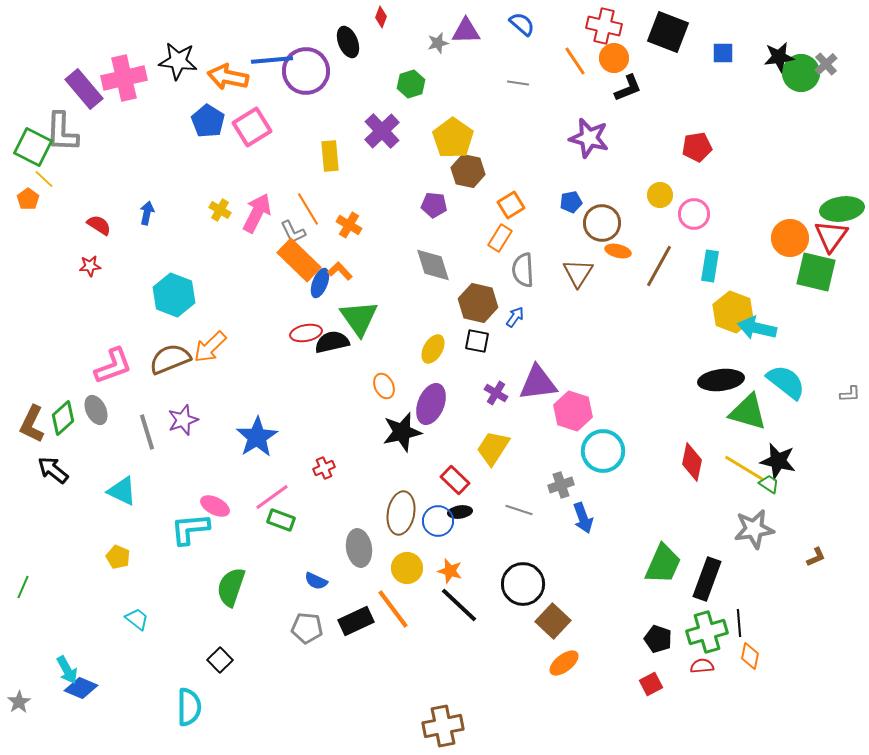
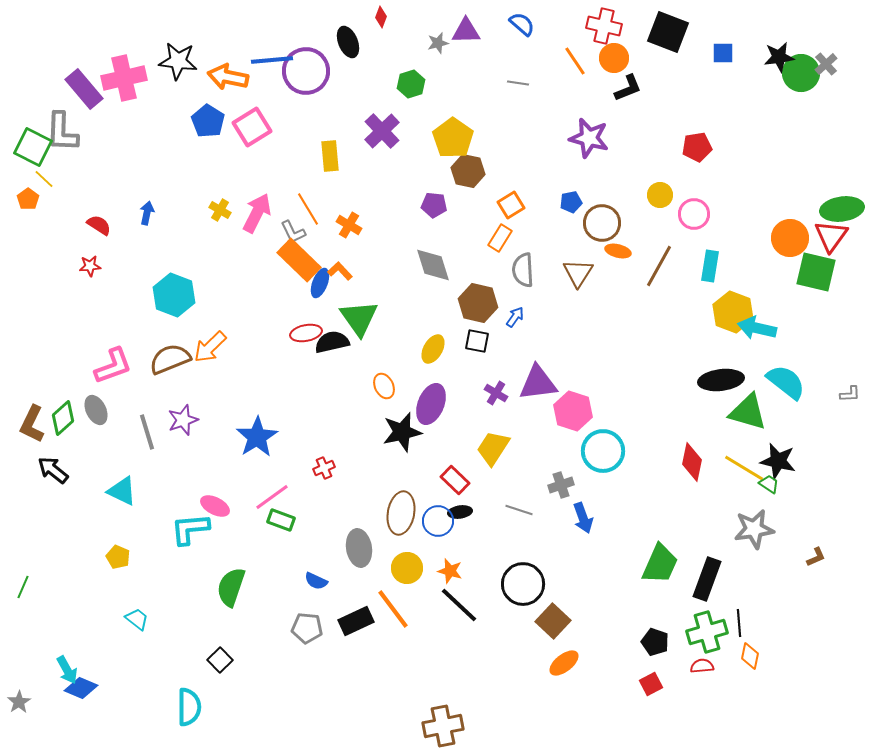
green trapezoid at (663, 564): moved 3 px left
black pentagon at (658, 639): moved 3 px left, 3 px down
